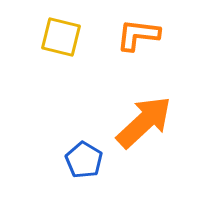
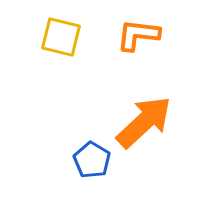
blue pentagon: moved 8 px right
